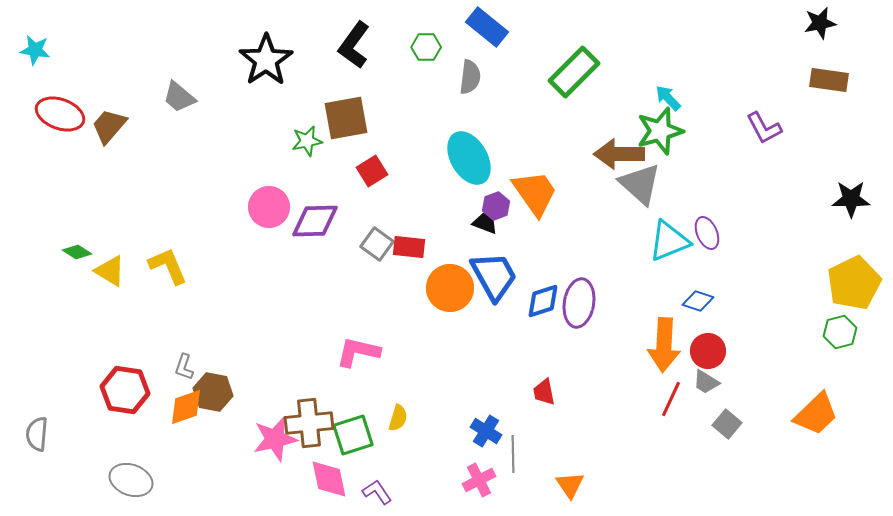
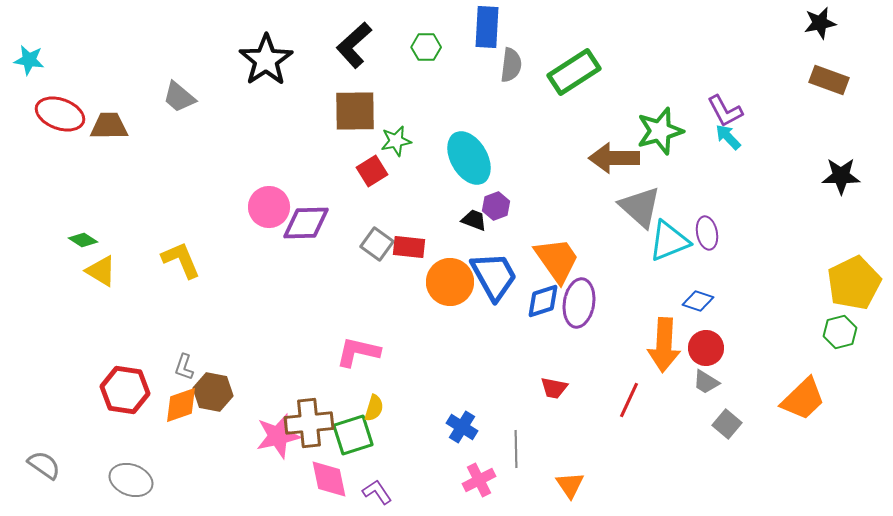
blue rectangle at (487, 27): rotated 54 degrees clockwise
black L-shape at (354, 45): rotated 12 degrees clockwise
cyan star at (35, 50): moved 6 px left, 10 px down
green rectangle at (574, 72): rotated 12 degrees clockwise
gray semicircle at (470, 77): moved 41 px right, 12 px up
brown rectangle at (829, 80): rotated 12 degrees clockwise
cyan arrow at (668, 98): moved 60 px right, 39 px down
brown square at (346, 118): moved 9 px right, 7 px up; rotated 9 degrees clockwise
brown trapezoid at (109, 126): rotated 48 degrees clockwise
purple L-shape at (764, 128): moved 39 px left, 17 px up
green star at (307, 141): moved 89 px right
brown arrow at (619, 154): moved 5 px left, 4 px down
gray triangle at (640, 184): moved 23 px down
orange trapezoid at (535, 193): moved 22 px right, 67 px down
black star at (851, 199): moved 10 px left, 23 px up
purple diamond at (315, 221): moved 9 px left, 2 px down
black trapezoid at (485, 223): moved 11 px left, 3 px up
purple ellipse at (707, 233): rotated 12 degrees clockwise
green diamond at (77, 252): moved 6 px right, 12 px up
yellow L-shape at (168, 266): moved 13 px right, 6 px up
yellow triangle at (110, 271): moved 9 px left
orange circle at (450, 288): moved 6 px up
red circle at (708, 351): moved 2 px left, 3 px up
red trapezoid at (544, 392): moved 10 px right, 4 px up; rotated 68 degrees counterclockwise
red line at (671, 399): moved 42 px left, 1 px down
orange diamond at (186, 407): moved 5 px left, 2 px up
orange trapezoid at (816, 414): moved 13 px left, 15 px up
yellow semicircle at (398, 418): moved 24 px left, 10 px up
blue cross at (486, 431): moved 24 px left, 4 px up
gray semicircle at (37, 434): moved 7 px right, 31 px down; rotated 120 degrees clockwise
pink star at (275, 439): moved 3 px right, 3 px up
gray line at (513, 454): moved 3 px right, 5 px up
